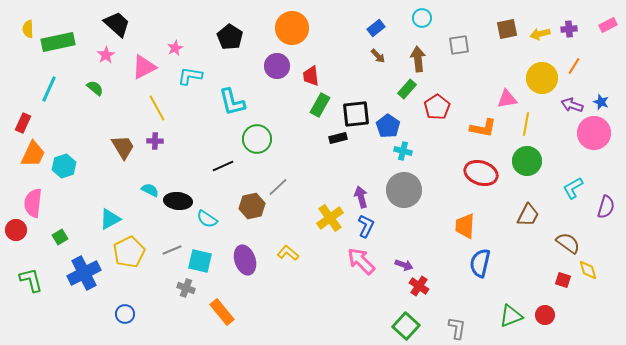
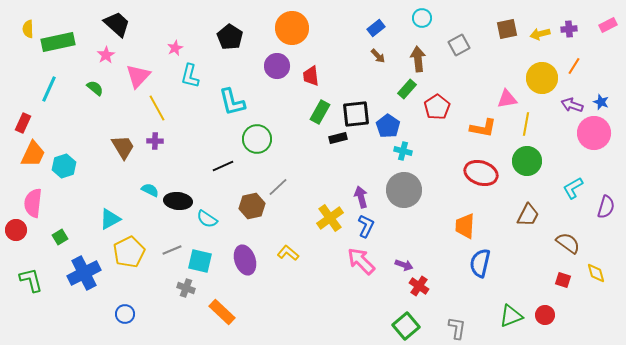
gray square at (459, 45): rotated 20 degrees counterclockwise
pink triangle at (144, 67): moved 6 px left, 9 px down; rotated 20 degrees counterclockwise
cyan L-shape at (190, 76): rotated 85 degrees counterclockwise
green rectangle at (320, 105): moved 7 px down
yellow diamond at (588, 270): moved 8 px right, 3 px down
orange rectangle at (222, 312): rotated 8 degrees counterclockwise
green square at (406, 326): rotated 8 degrees clockwise
